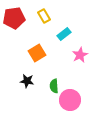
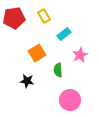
green semicircle: moved 4 px right, 16 px up
